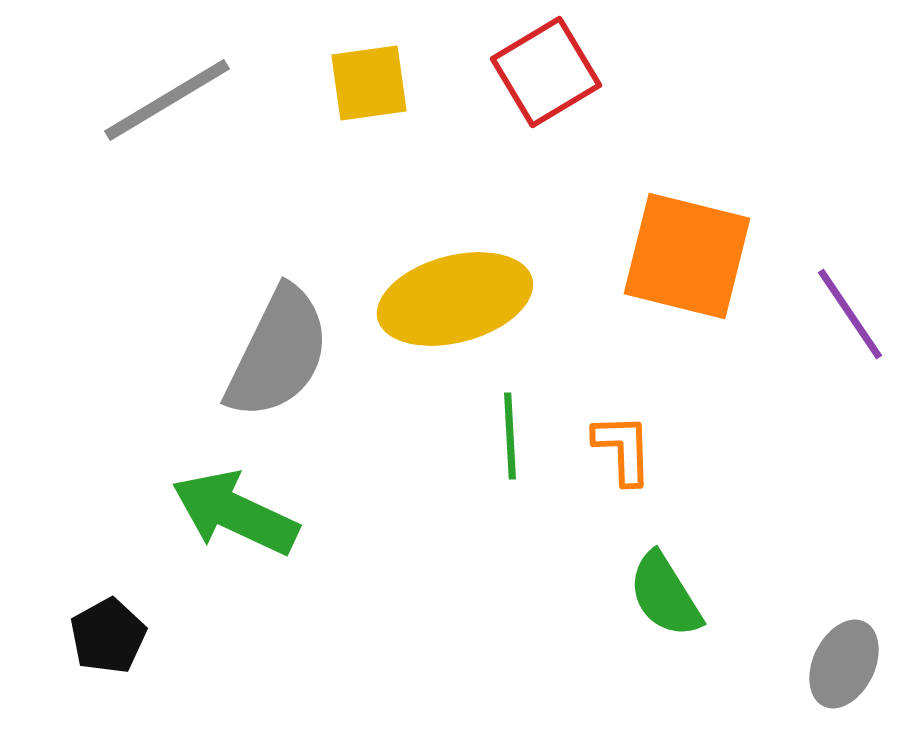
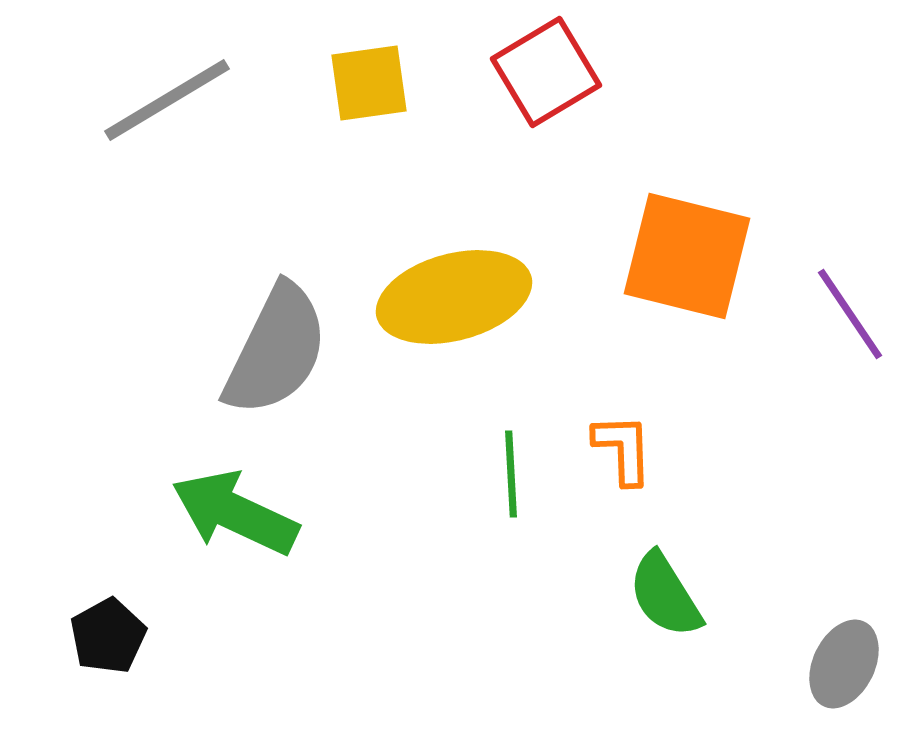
yellow ellipse: moved 1 px left, 2 px up
gray semicircle: moved 2 px left, 3 px up
green line: moved 1 px right, 38 px down
